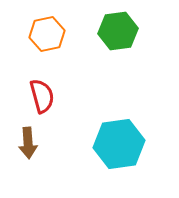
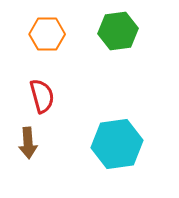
orange hexagon: rotated 12 degrees clockwise
cyan hexagon: moved 2 px left
